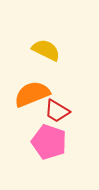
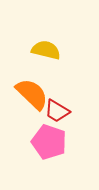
yellow semicircle: rotated 12 degrees counterclockwise
orange semicircle: rotated 66 degrees clockwise
